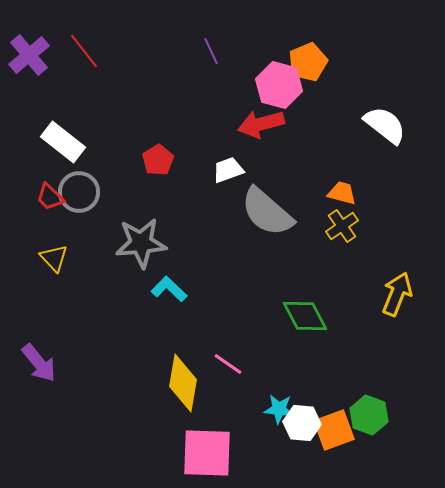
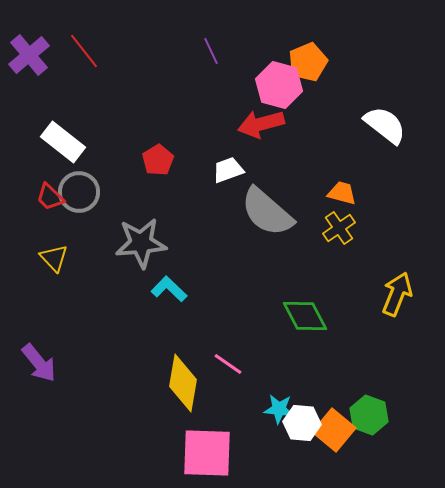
yellow cross: moved 3 px left, 2 px down
orange square: rotated 30 degrees counterclockwise
